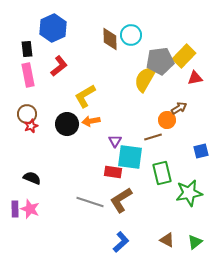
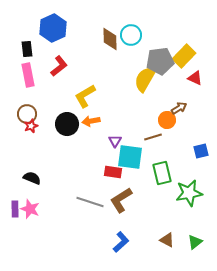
red triangle: rotated 35 degrees clockwise
